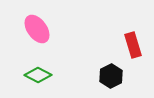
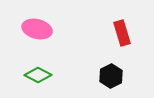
pink ellipse: rotated 40 degrees counterclockwise
red rectangle: moved 11 px left, 12 px up
